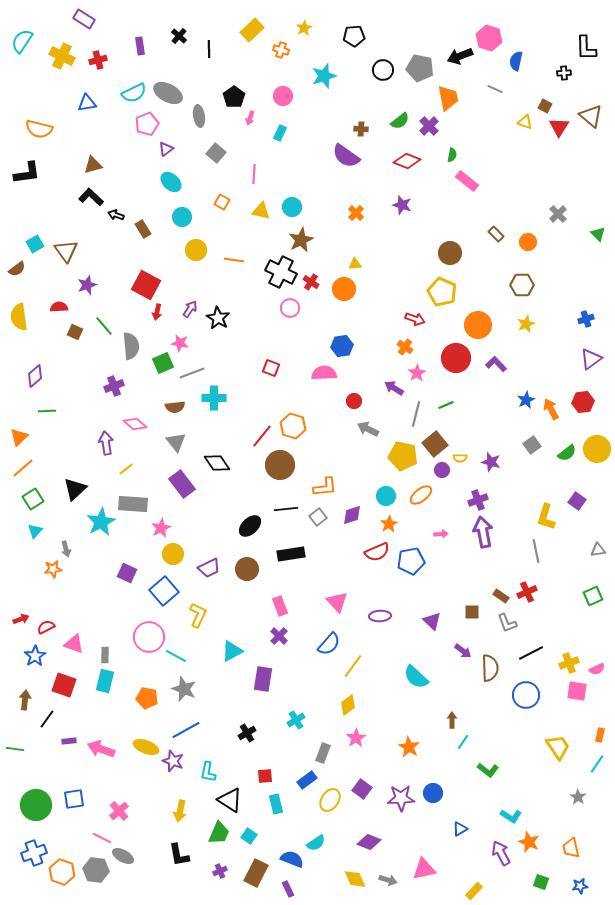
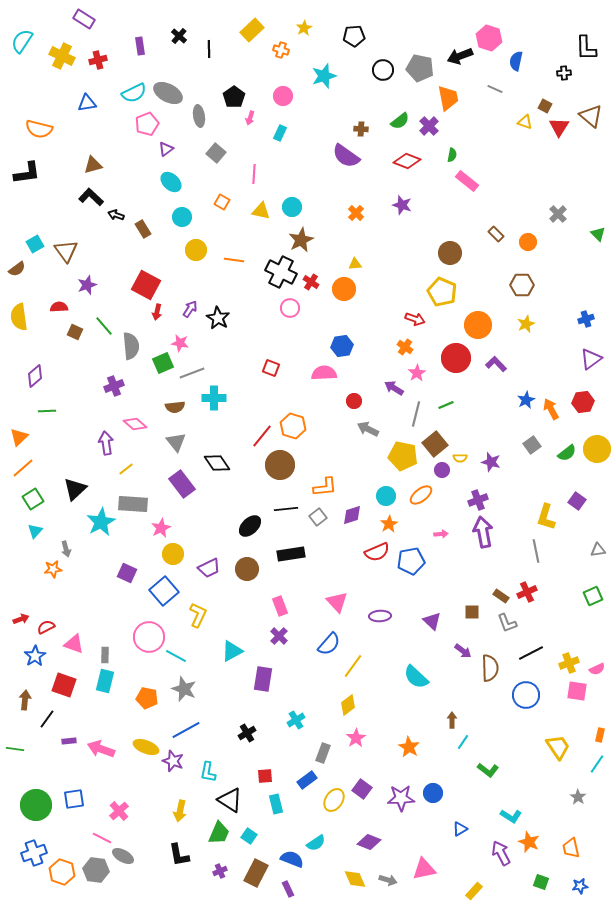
yellow ellipse at (330, 800): moved 4 px right
